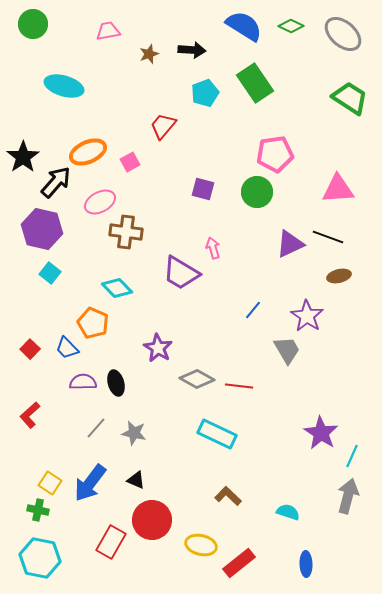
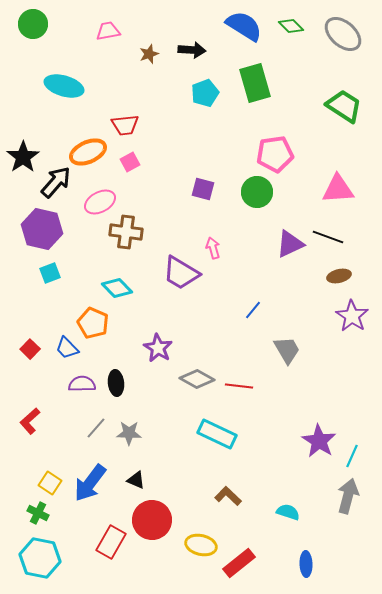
green diamond at (291, 26): rotated 20 degrees clockwise
green rectangle at (255, 83): rotated 18 degrees clockwise
green trapezoid at (350, 98): moved 6 px left, 8 px down
red trapezoid at (163, 126): moved 38 px left, 1 px up; rotated 136 degrees counterclockwise
cyan square at (50, 273): rotated 30 degrees clockwise
purple star at (307, 316): moved 45 px right
purple semicircle at (83, 382): moved 1 px left, 2 px down
black ellipse at (116, 383): rotated 10 degrees clockwise
red L-shape at (30, 415): moved 6 px down
gray star at (134, 433): moved 5 px left; rotated 10 degrees counterclockwise
purple star at (321, 433): moved 2 px left, 8 px down
green cross at (38, 510): moved 3 px down; rotated 15 degrees clockwise
